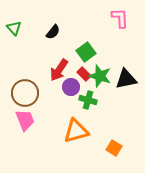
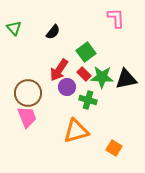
pink L-shape: moved 4 px left
green star: moved 2 px right, 1 px down; rotated 15 degrees counterclockwise
purple circle: moved 4 px left
brown circle: moved 3 px right
pink trapezoid: moved 2 px right, 3 px up
